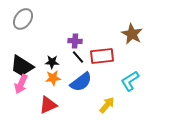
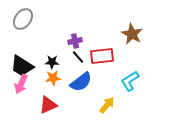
purple cross: rotated 16 degrees counterclockwise
